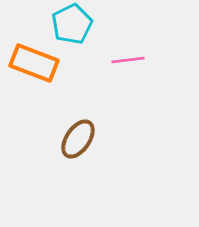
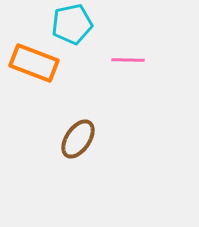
cyan pentagon: rotated 15 degrees clockwise
pink line: rotated 8 degrees clockwise
